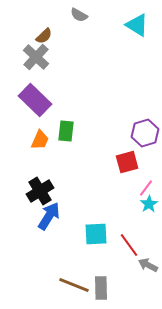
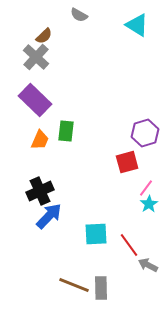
black cross: rotated 8 degrees clockwise
blue arrow: rotated 12 degrees clockwise
